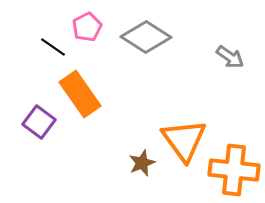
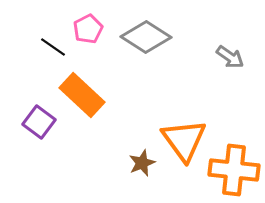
pink pentagon: moved 1 px right, 2 px down
orange rectangle: moved 2 px right, 1 px down; rotated 12 degrees counterclockwise
